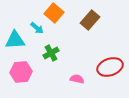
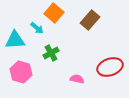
pink hexagon: rotated 20 degrees clockwise
